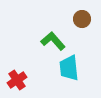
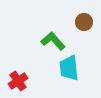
brown circle: moved 2 px right, 3 px down
red cross: moved 1 px right, 1 px down
